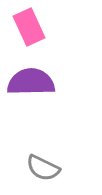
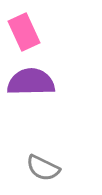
pink rectangle: moved 5 px left, 5 px down
